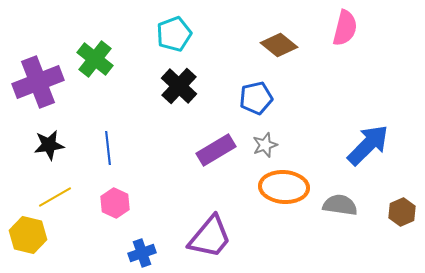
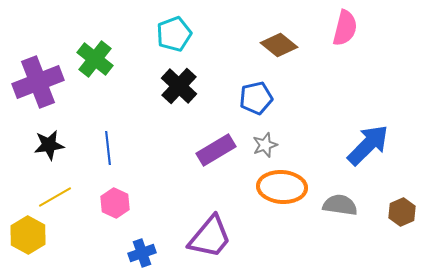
orange ellipse: moved 2 px left
yellow hexagon: rotated 15 degrees clockwise
